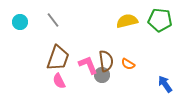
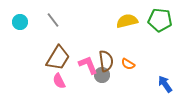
brown trapezoid: rotated 12 degrees clockwise
